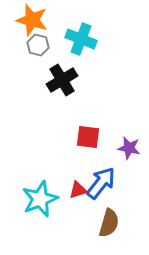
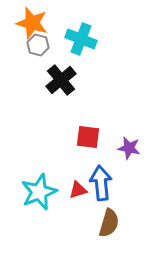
orange star: moved 3 px down
black cross: moved 1 px left; rotated 8 degrees counterclockwise
blue arrow: rotated 44 degrees counterclockwise
cyan star: moved 1 px left, 7 px up
